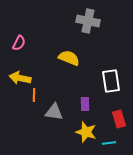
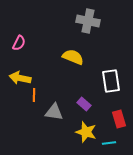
yellow semicircle: moved 4 px right, 1 px up
purple rectangle: moved 1 px left; rotated 48 degrees counterclockwise
